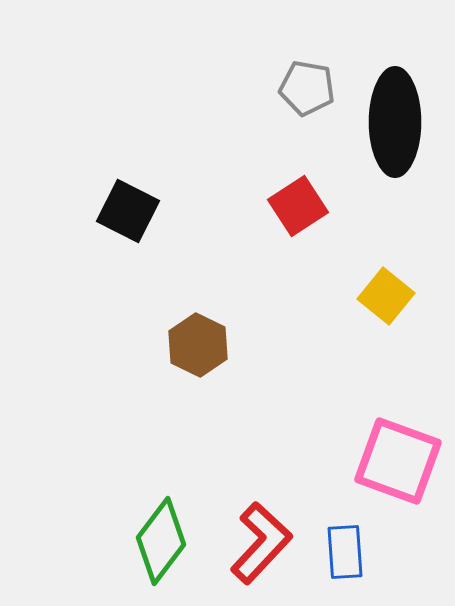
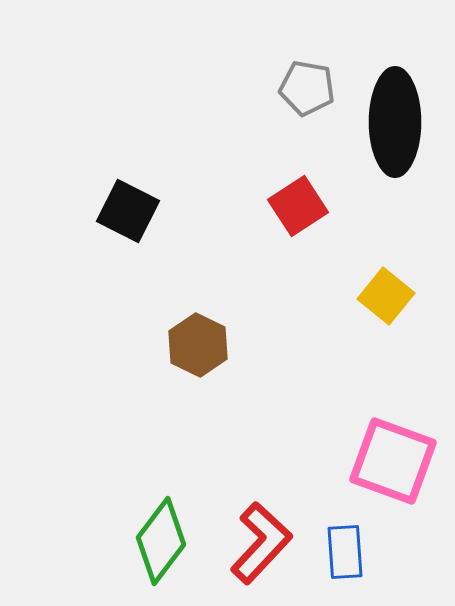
pink square: moved 5 px left
